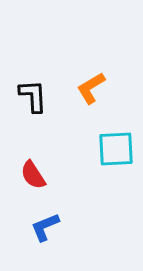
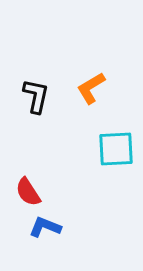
black L-shape: moved 3 px right; rotated 15 degrees clockwise
red semicircle: moved 5 px left, 17 px down
blue L-shape: rotated 44 degrees clockwise
